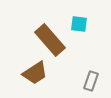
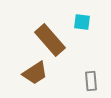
cyan square: moved 3 px right, 2 px up
gray rectangle: rotated 24 degrees counterclockwise
